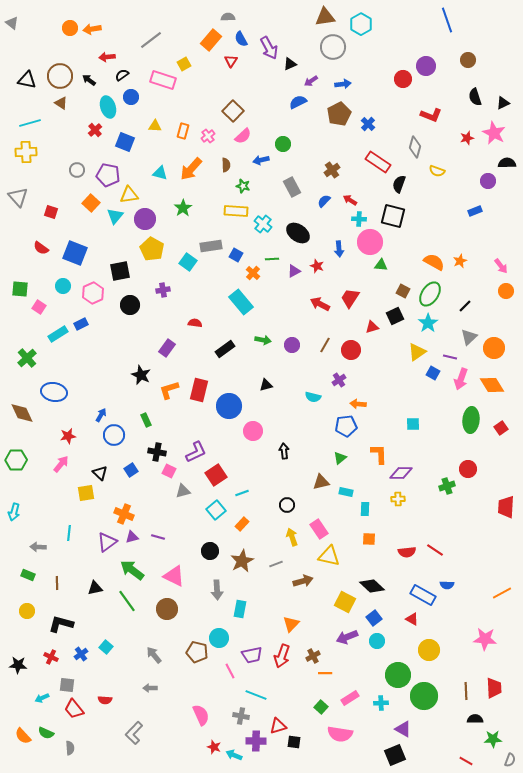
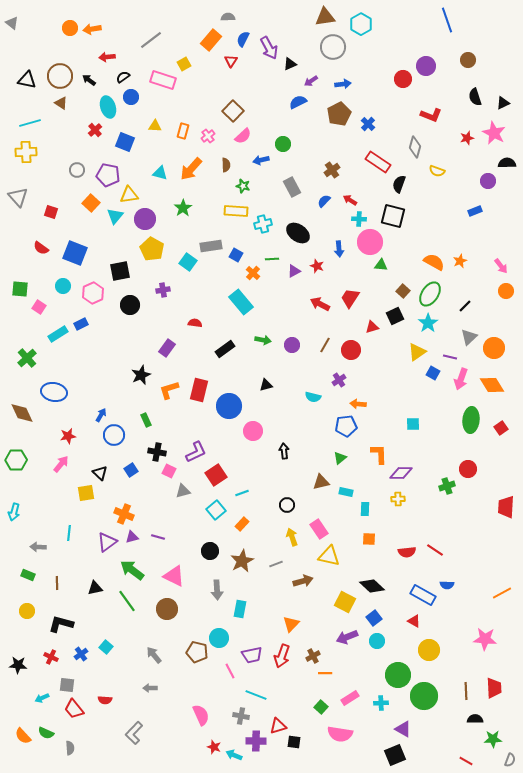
blue semicircle at (241, 39): moved 2 px right; rotated 56 degrees clockwise
black semicircle at (122, 75): moved 1 px right, 2 px down
cyan cross at (263, 224): rotated 36 degrees clockwise
brown square at (403, 291): rotated 16 degrees clockwise
black star at (141, 375): rotated 24 degrees clockwise
red triangle at (412, 619): moved 2 px right, 2 px down
